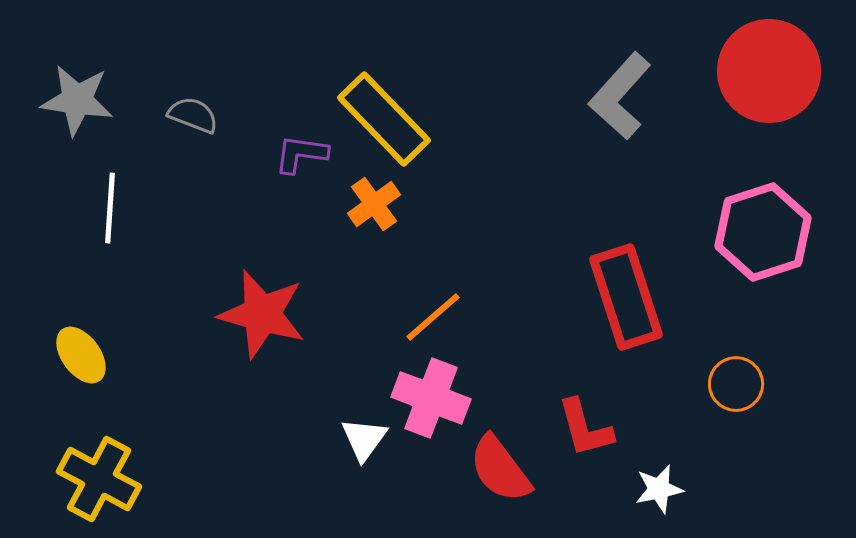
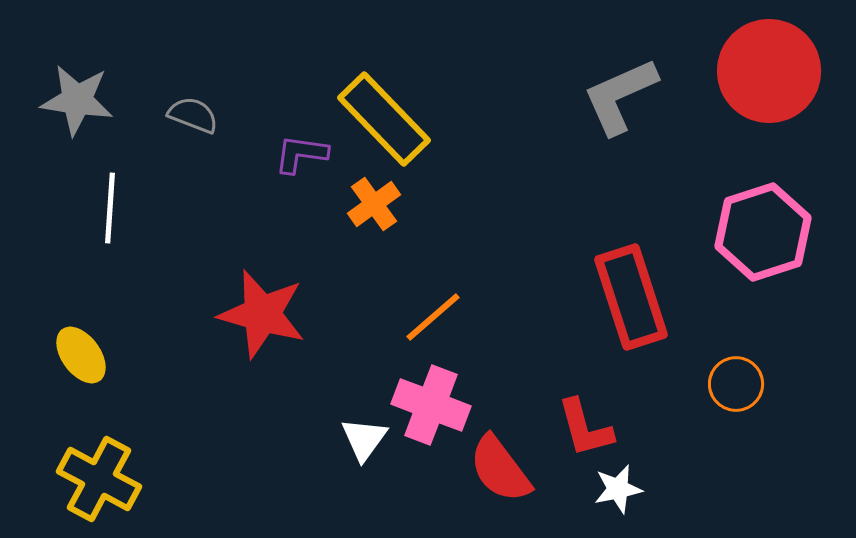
gray L-shape: rotated 24 degrees clockwise
red rectangle: moved 5 px right
pink cross: moved 7 px down
white star: moved 41 px left
